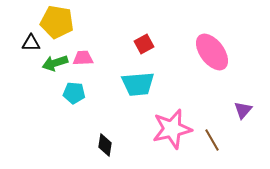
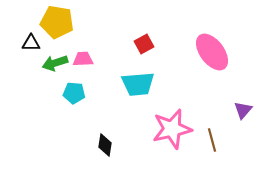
pink trapezoid: moved 1 px down
brown line: rotated 15 degrees clockwise
